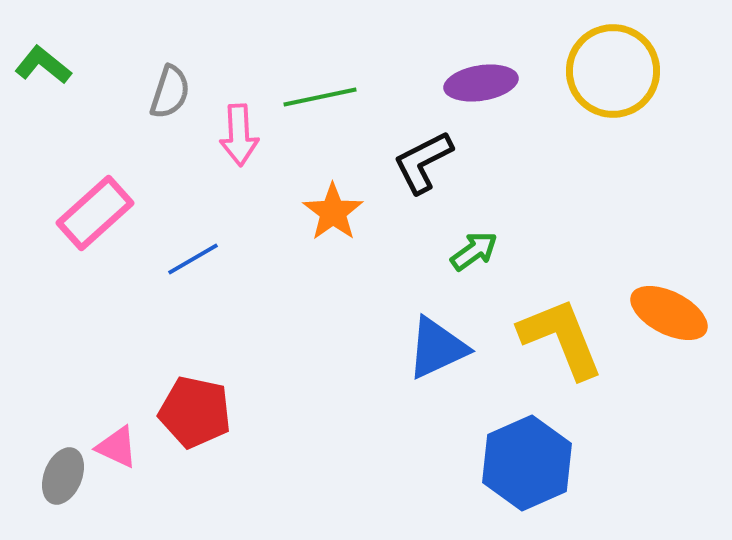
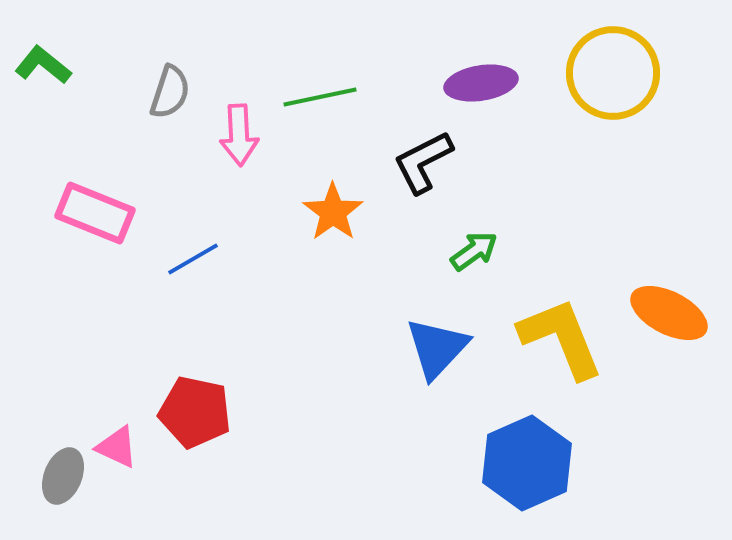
yellow circle: moved 2 px down
pink rectangle: rotated 64 degrees clockwise
blue triangle: rotated 22 degrees counterclockwise
